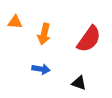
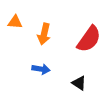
black triangle: rotated 14 degrees clockwise
